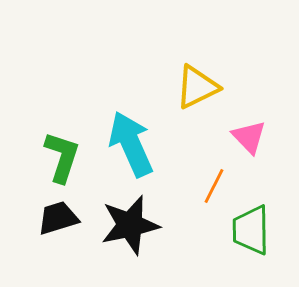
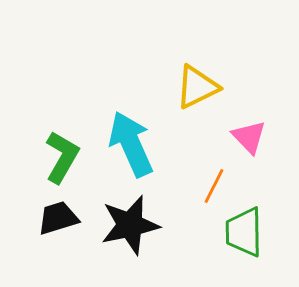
green L-shape: rotated 12 degrees clockwise
green trapezoid: moved 7 px left, 2 px down
